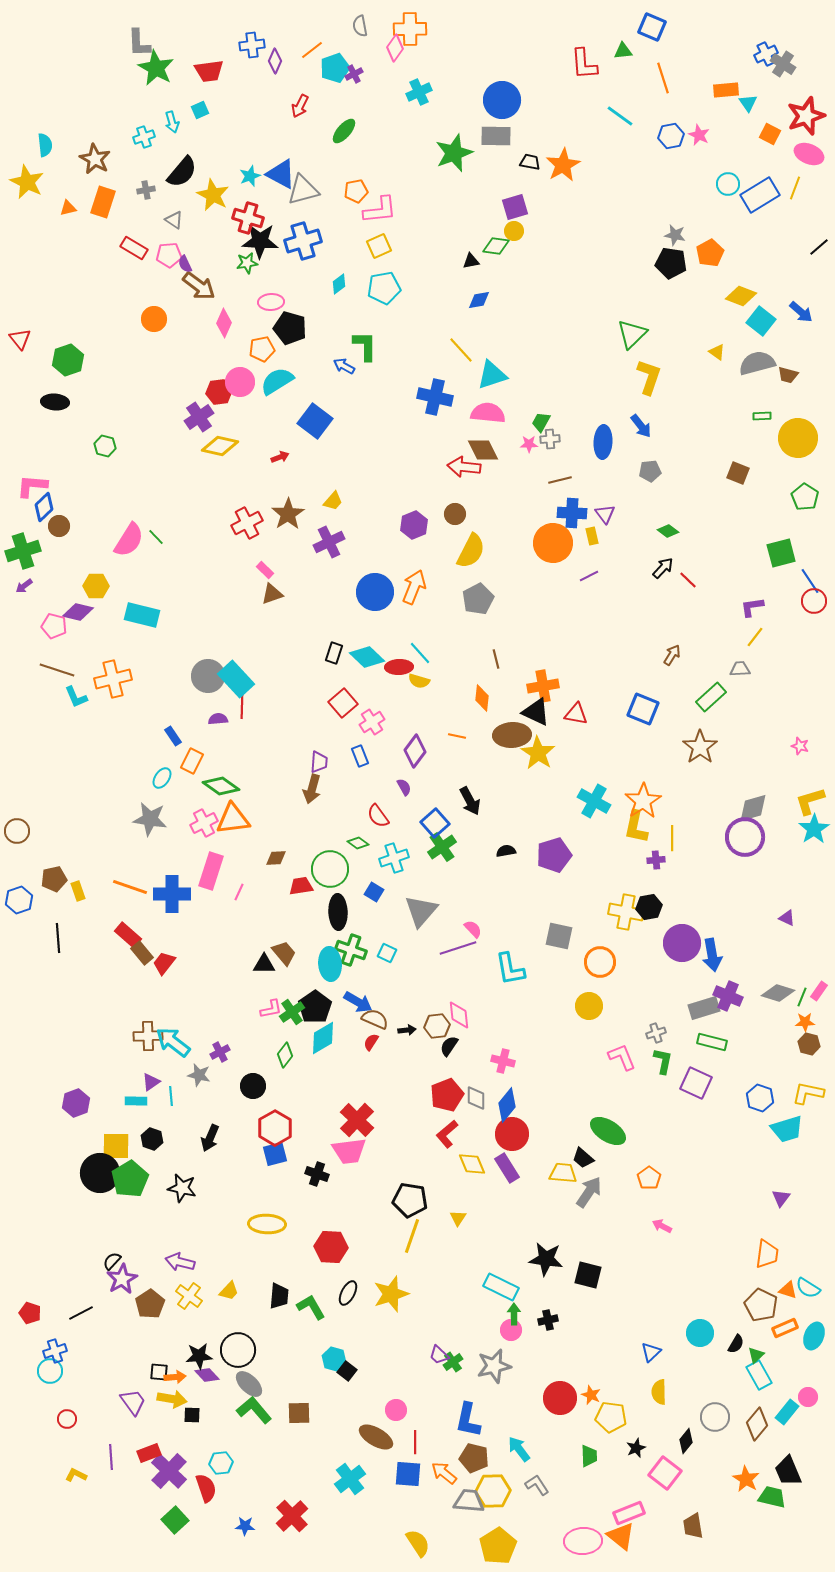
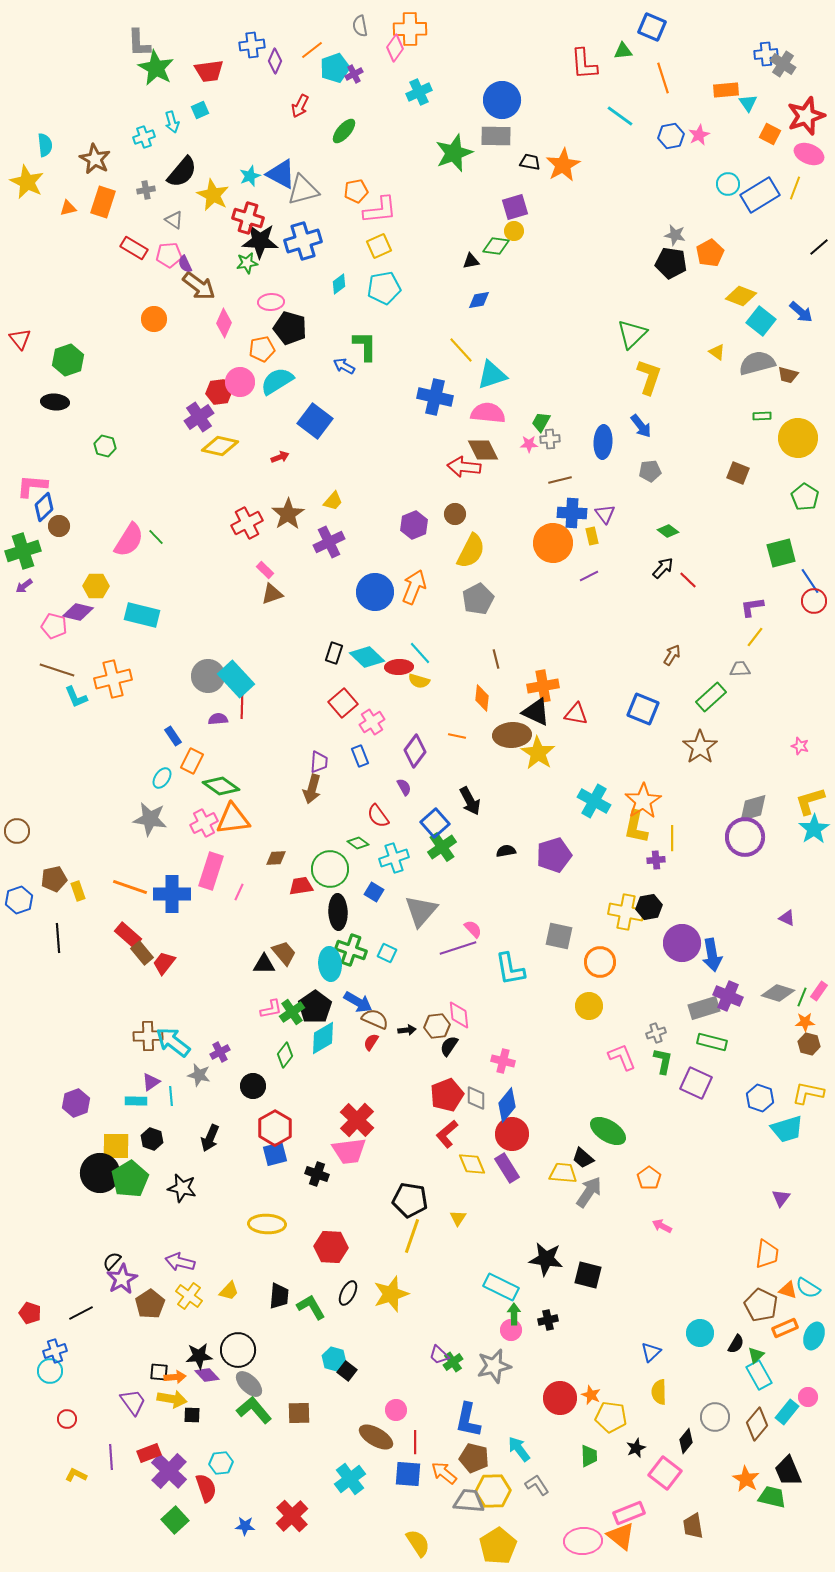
blue cross at (766, 54): rotated 20 degrees clockwise
pink star at (699, 135): rotated 20 degrees clockwise
